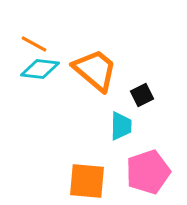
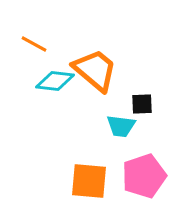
cyan diamond: moved 15 px right, 12 px down
black square: moved 9 px down; rotated 25 degrees clockwise
cyan trapezoid: rotated 96 degrees clockwise
pink pentagon: moved 4 px left, 4 px down
orange square: moved 2 px right
